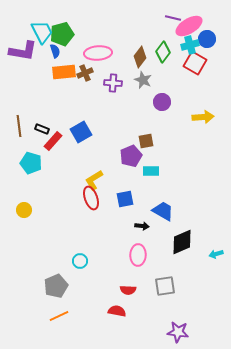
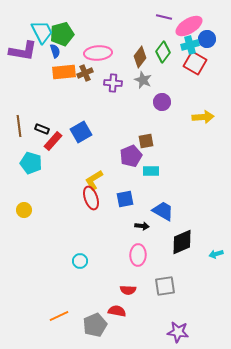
purple line at (173, 18): moved 9 px left, 1 px up
gray pentagon at (56, 286): moved 39 px right, 39 px down
